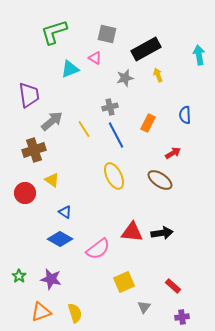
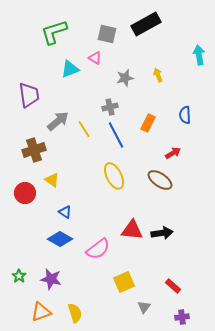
black rectangle: moved 25 px up
gray arrow: moved 6 px right
red triangle: moved 2 px up
